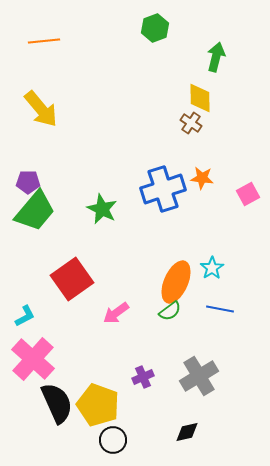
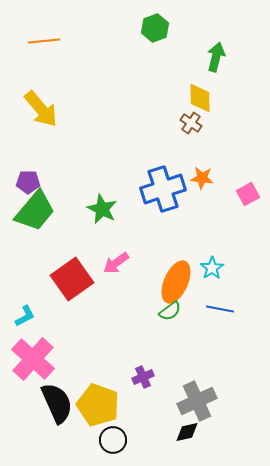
pink arrow: moved 50 px up
gray cross: moved 2 px left, 25 px down; rotated 6 degrees clockwise
